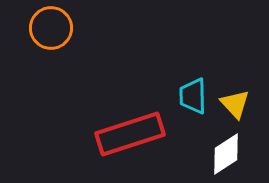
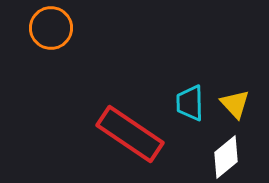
cyan trapezoid: moved 3 px left, 7 px down
red rectangle: rotated 52 degrees clockwise
white diamond: moved 3 px down; rotated 6 degrees counterclockwise
